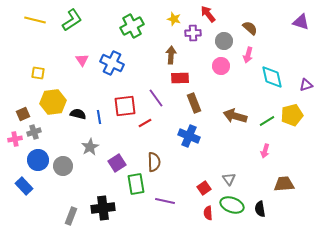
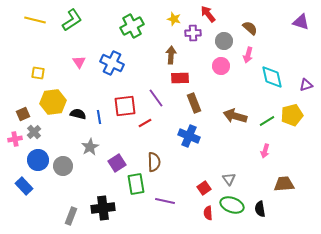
pink triangle at (82, 60): moved 3 px left, 2 px down
gray cross at (34, 132): rotated 24 degrees counterclockwise
